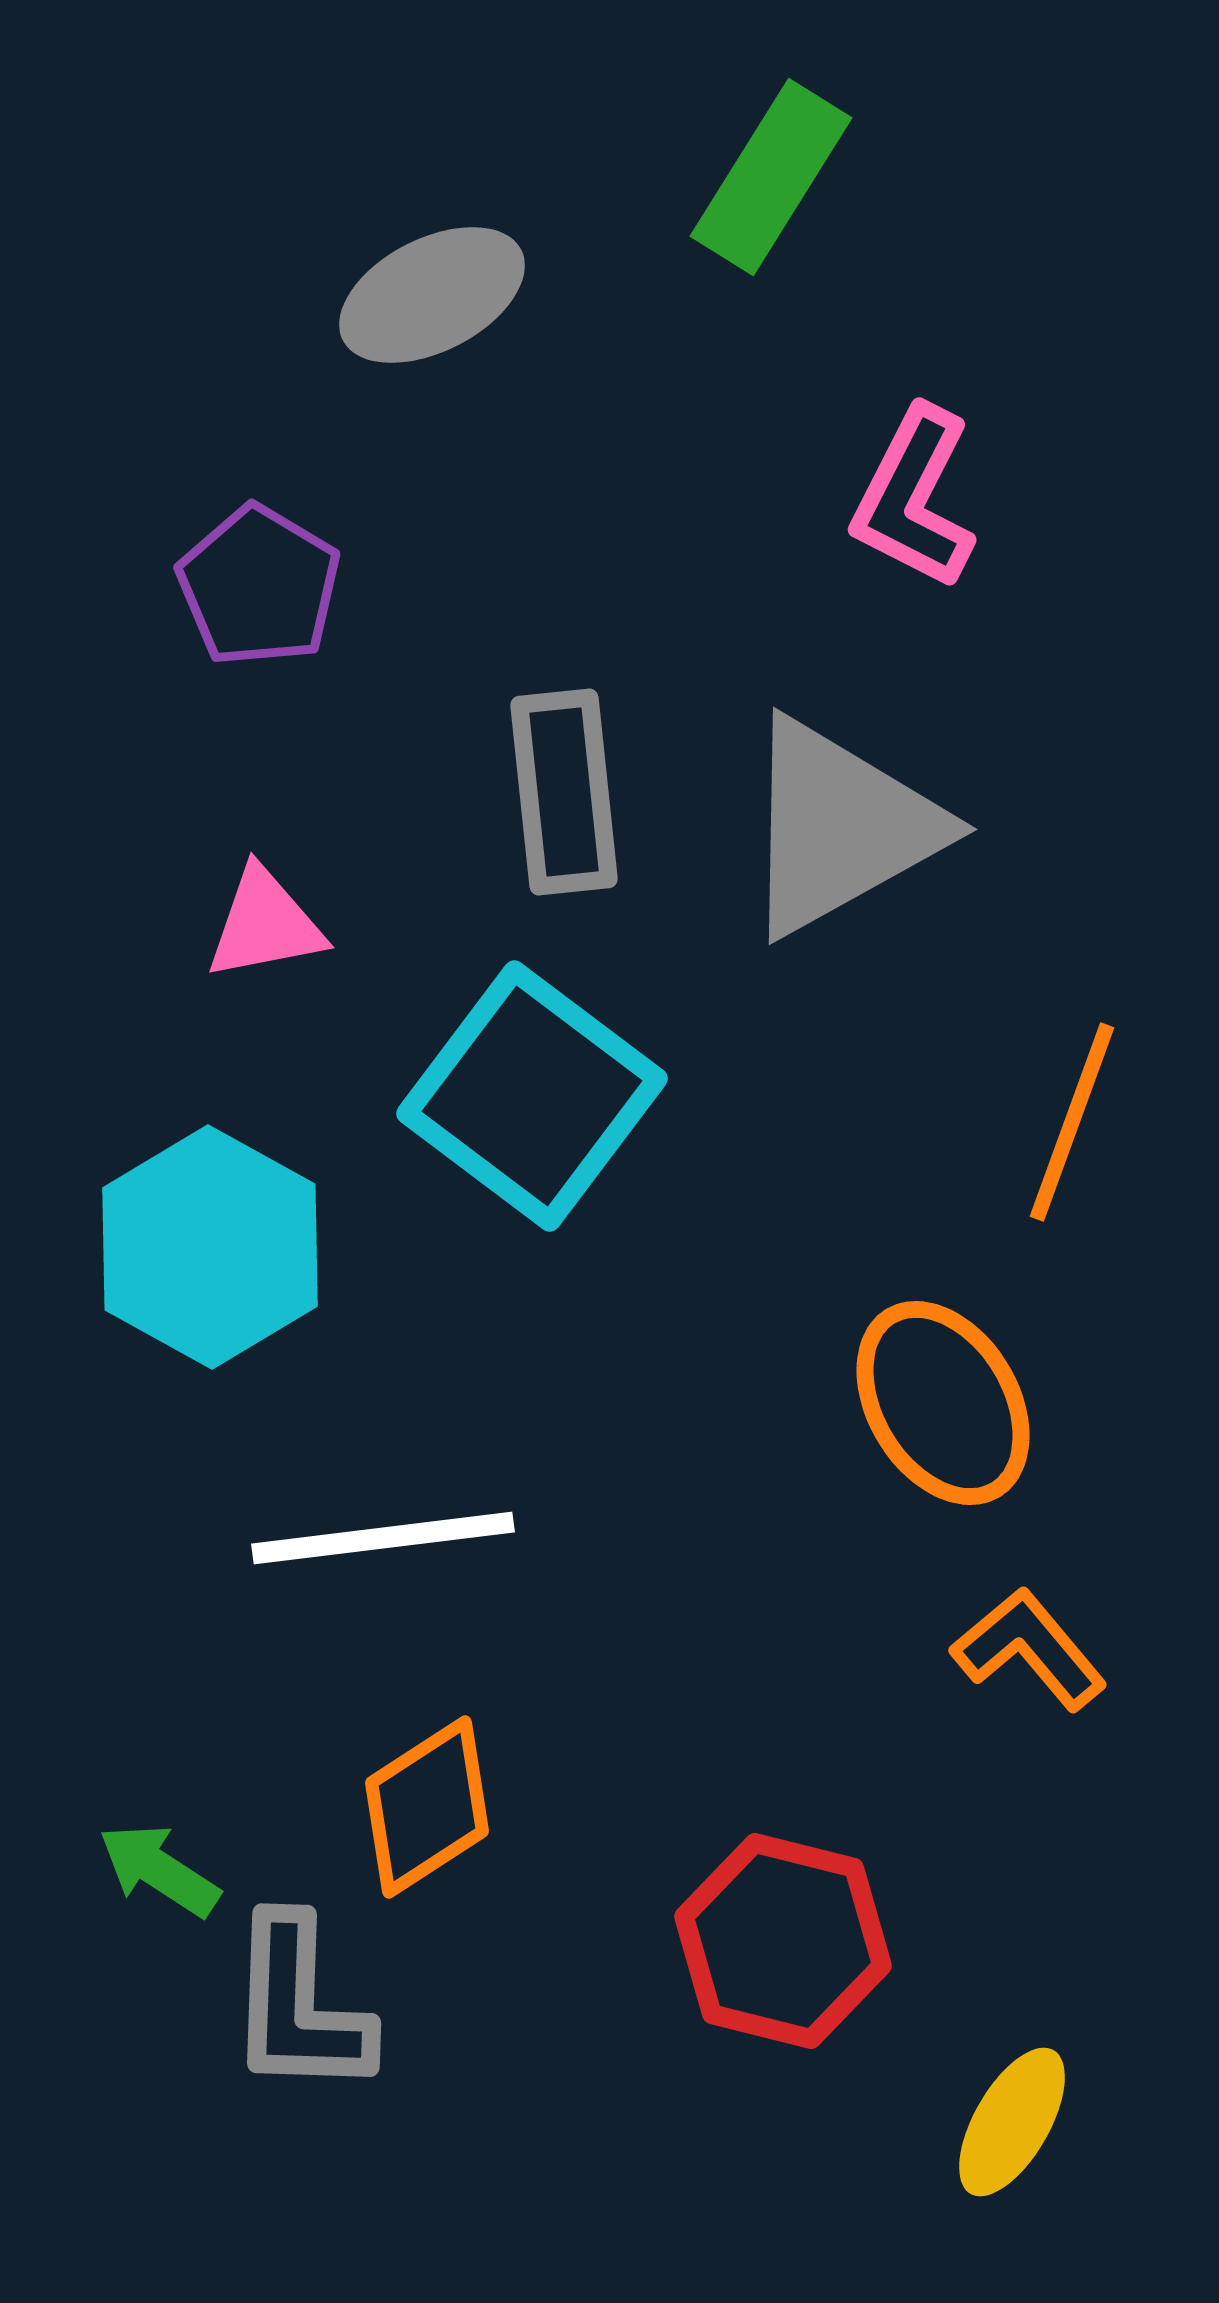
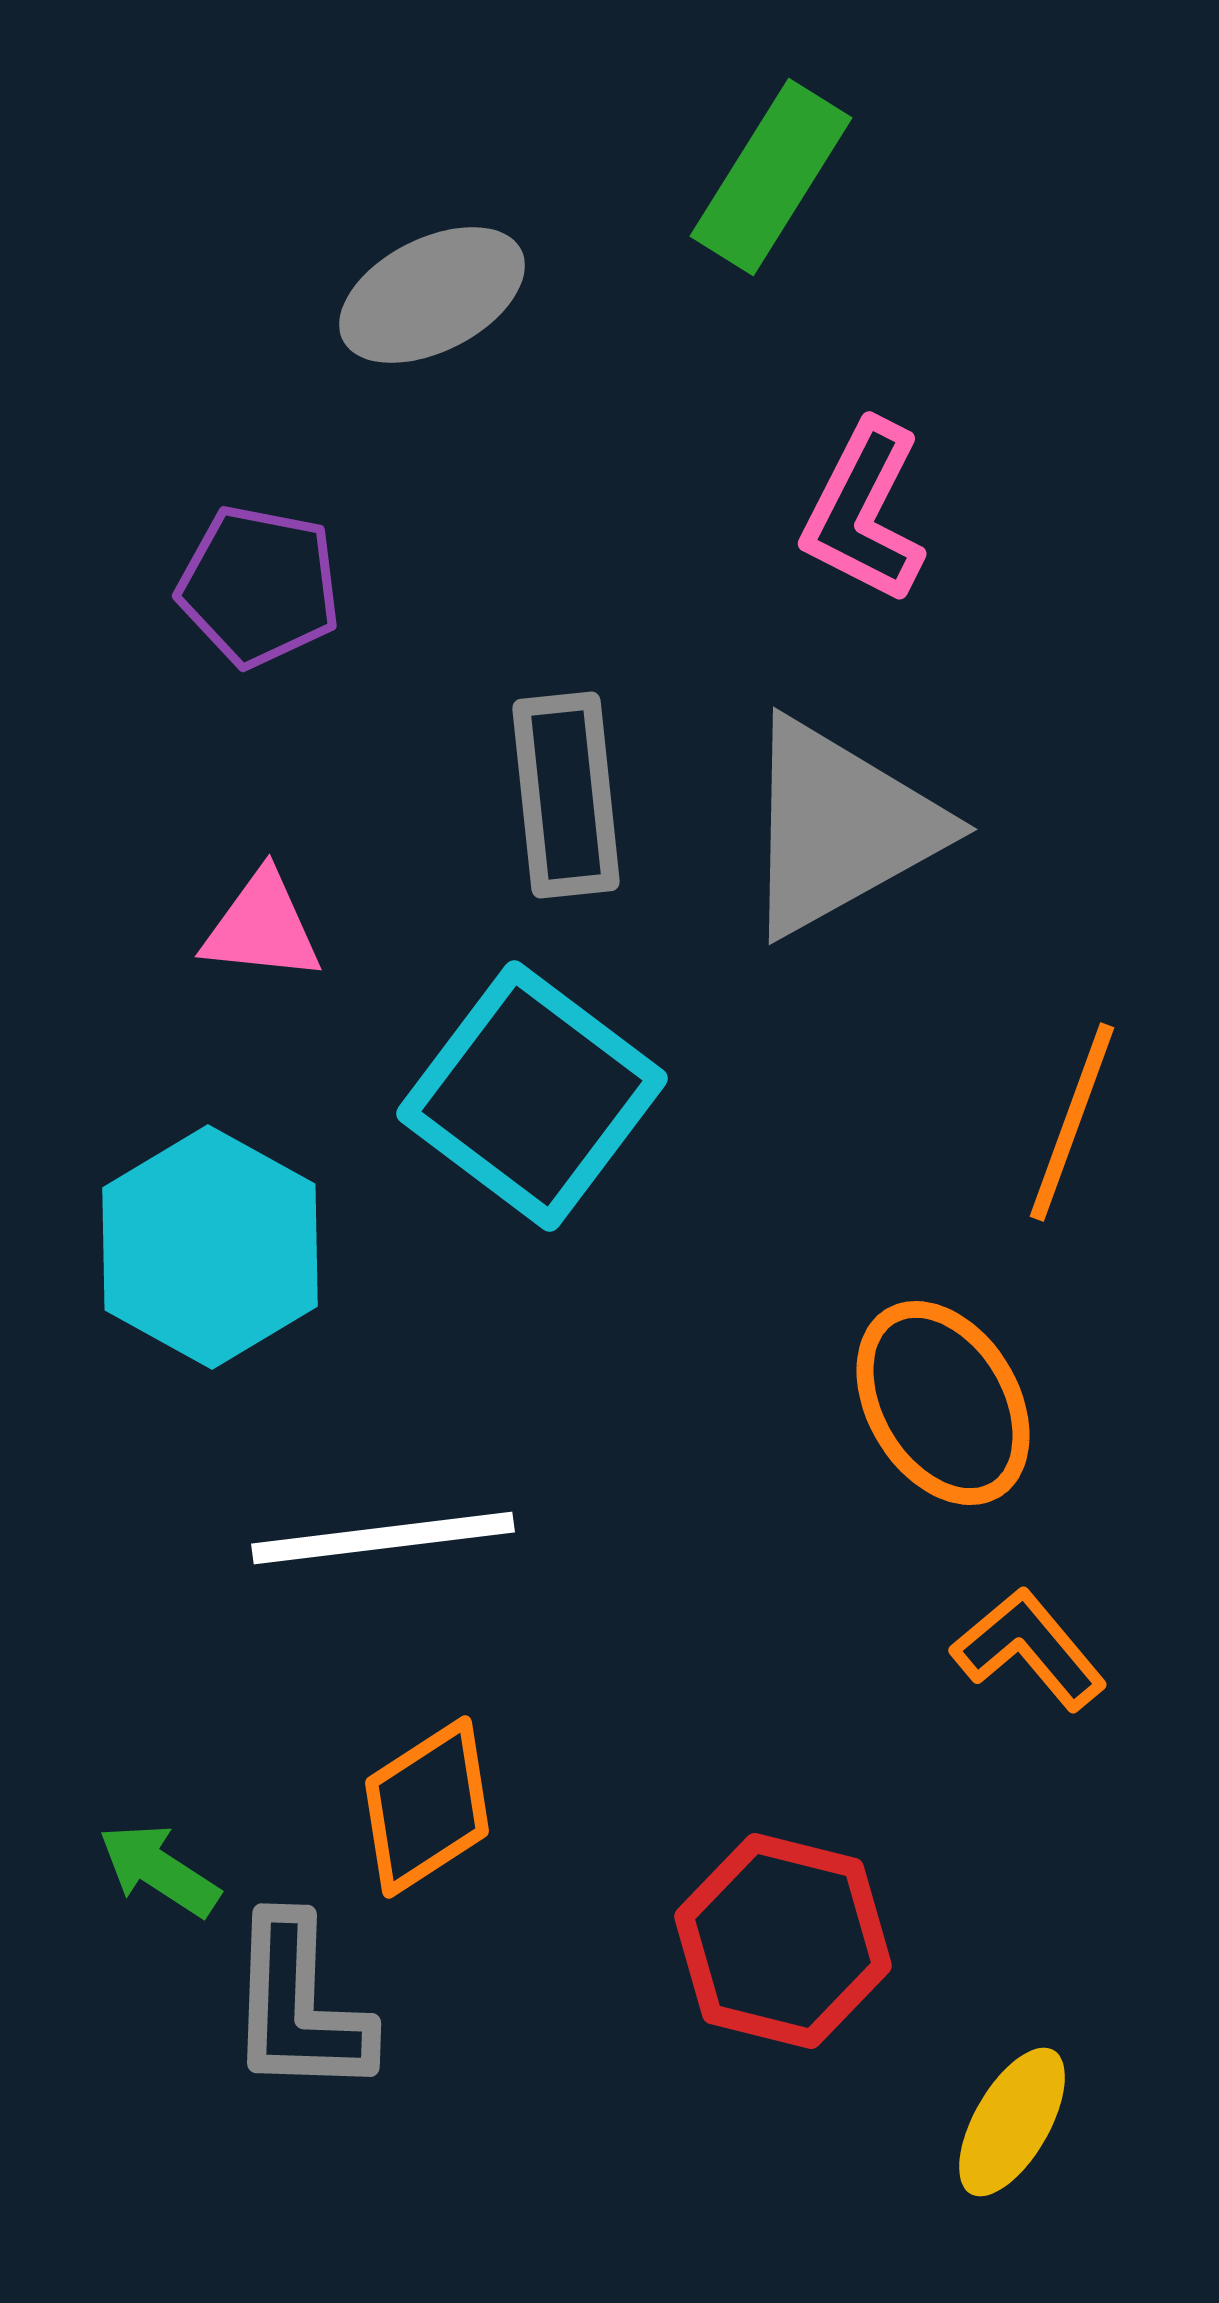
pink L-shape: moved 50 px left, 14 px down
purple pentagon: rotated 20 degrees counterclockwise
gray rectangle: moved 2 px right, 3 px down
pink triangle: moved 3 px left, 3 px down; rotated 17 degrees clockwise
